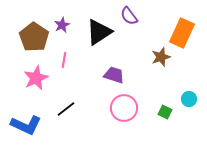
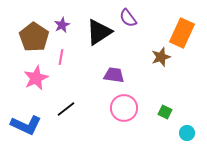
purple semicircle: moved 1 px left, 2 px down
pink line: moved 3 px left, 3 px up
purple trapezoid: rotated 10 degrees counterclockwise
cyan circle: moved 2 px left, 34 px down
